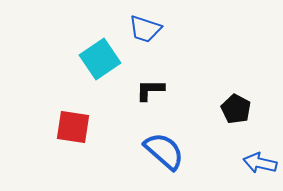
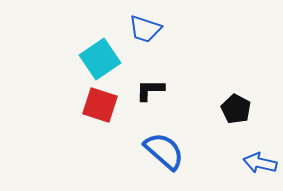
red square: moved 27 px right, 22 px up; rotated 9 degrees clockwise
